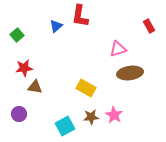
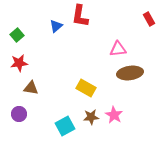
red rectangle: moved 7 px up
pink triangle: rotated 12 degrees clockwise
red star: moved 5 px left, 5 px up
brown triangle: moved 4 px left, 1 px down
